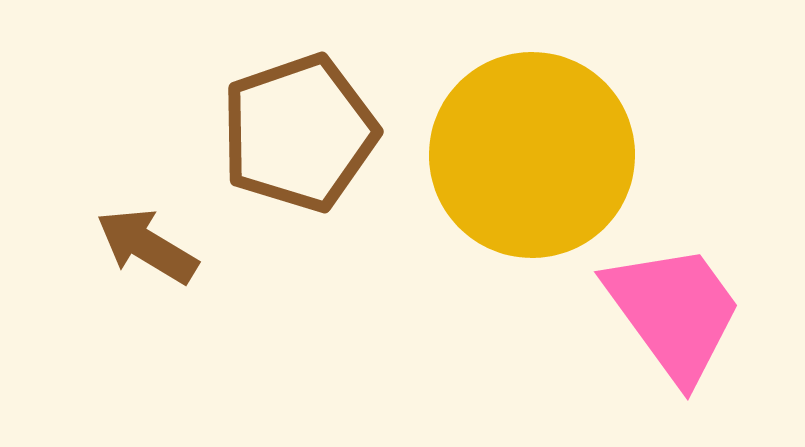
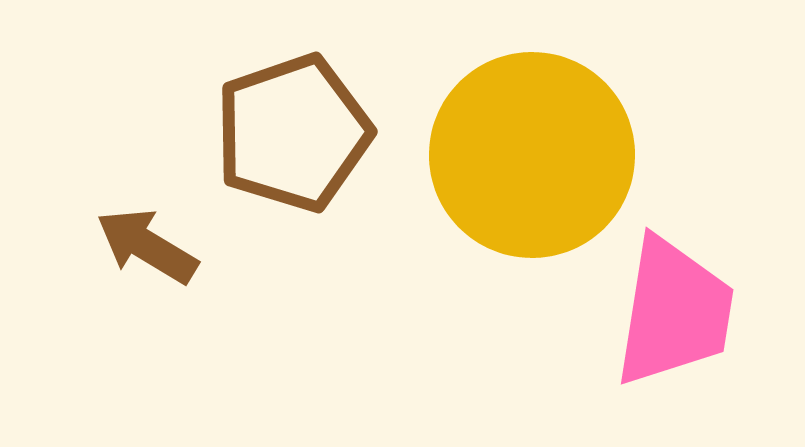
brown pentagon: moved 6 px left
pink trapezoid: rotated 45 degrees clockwise
